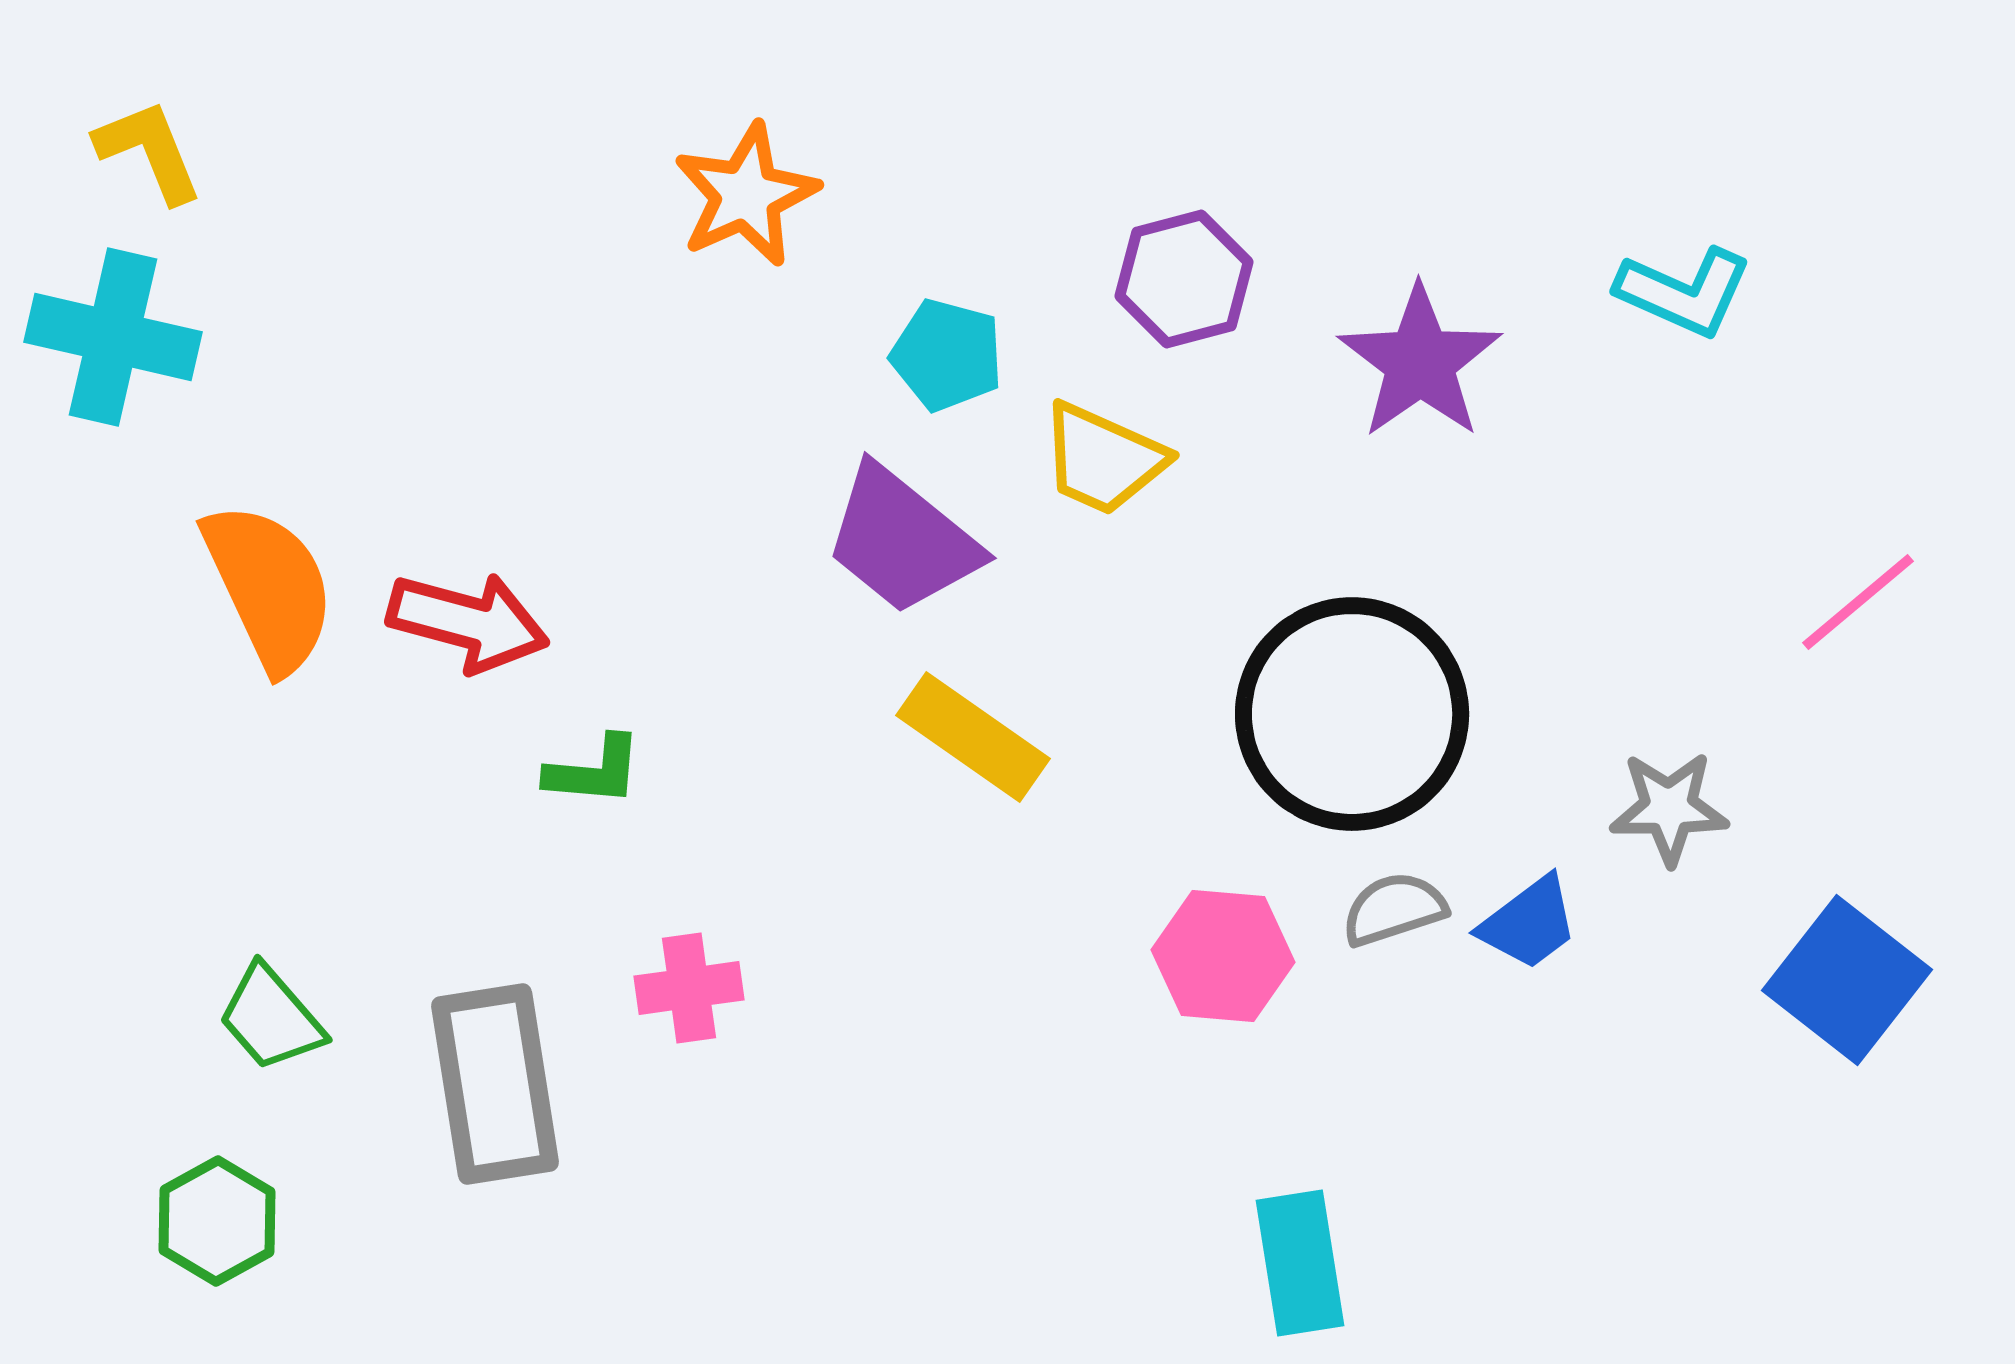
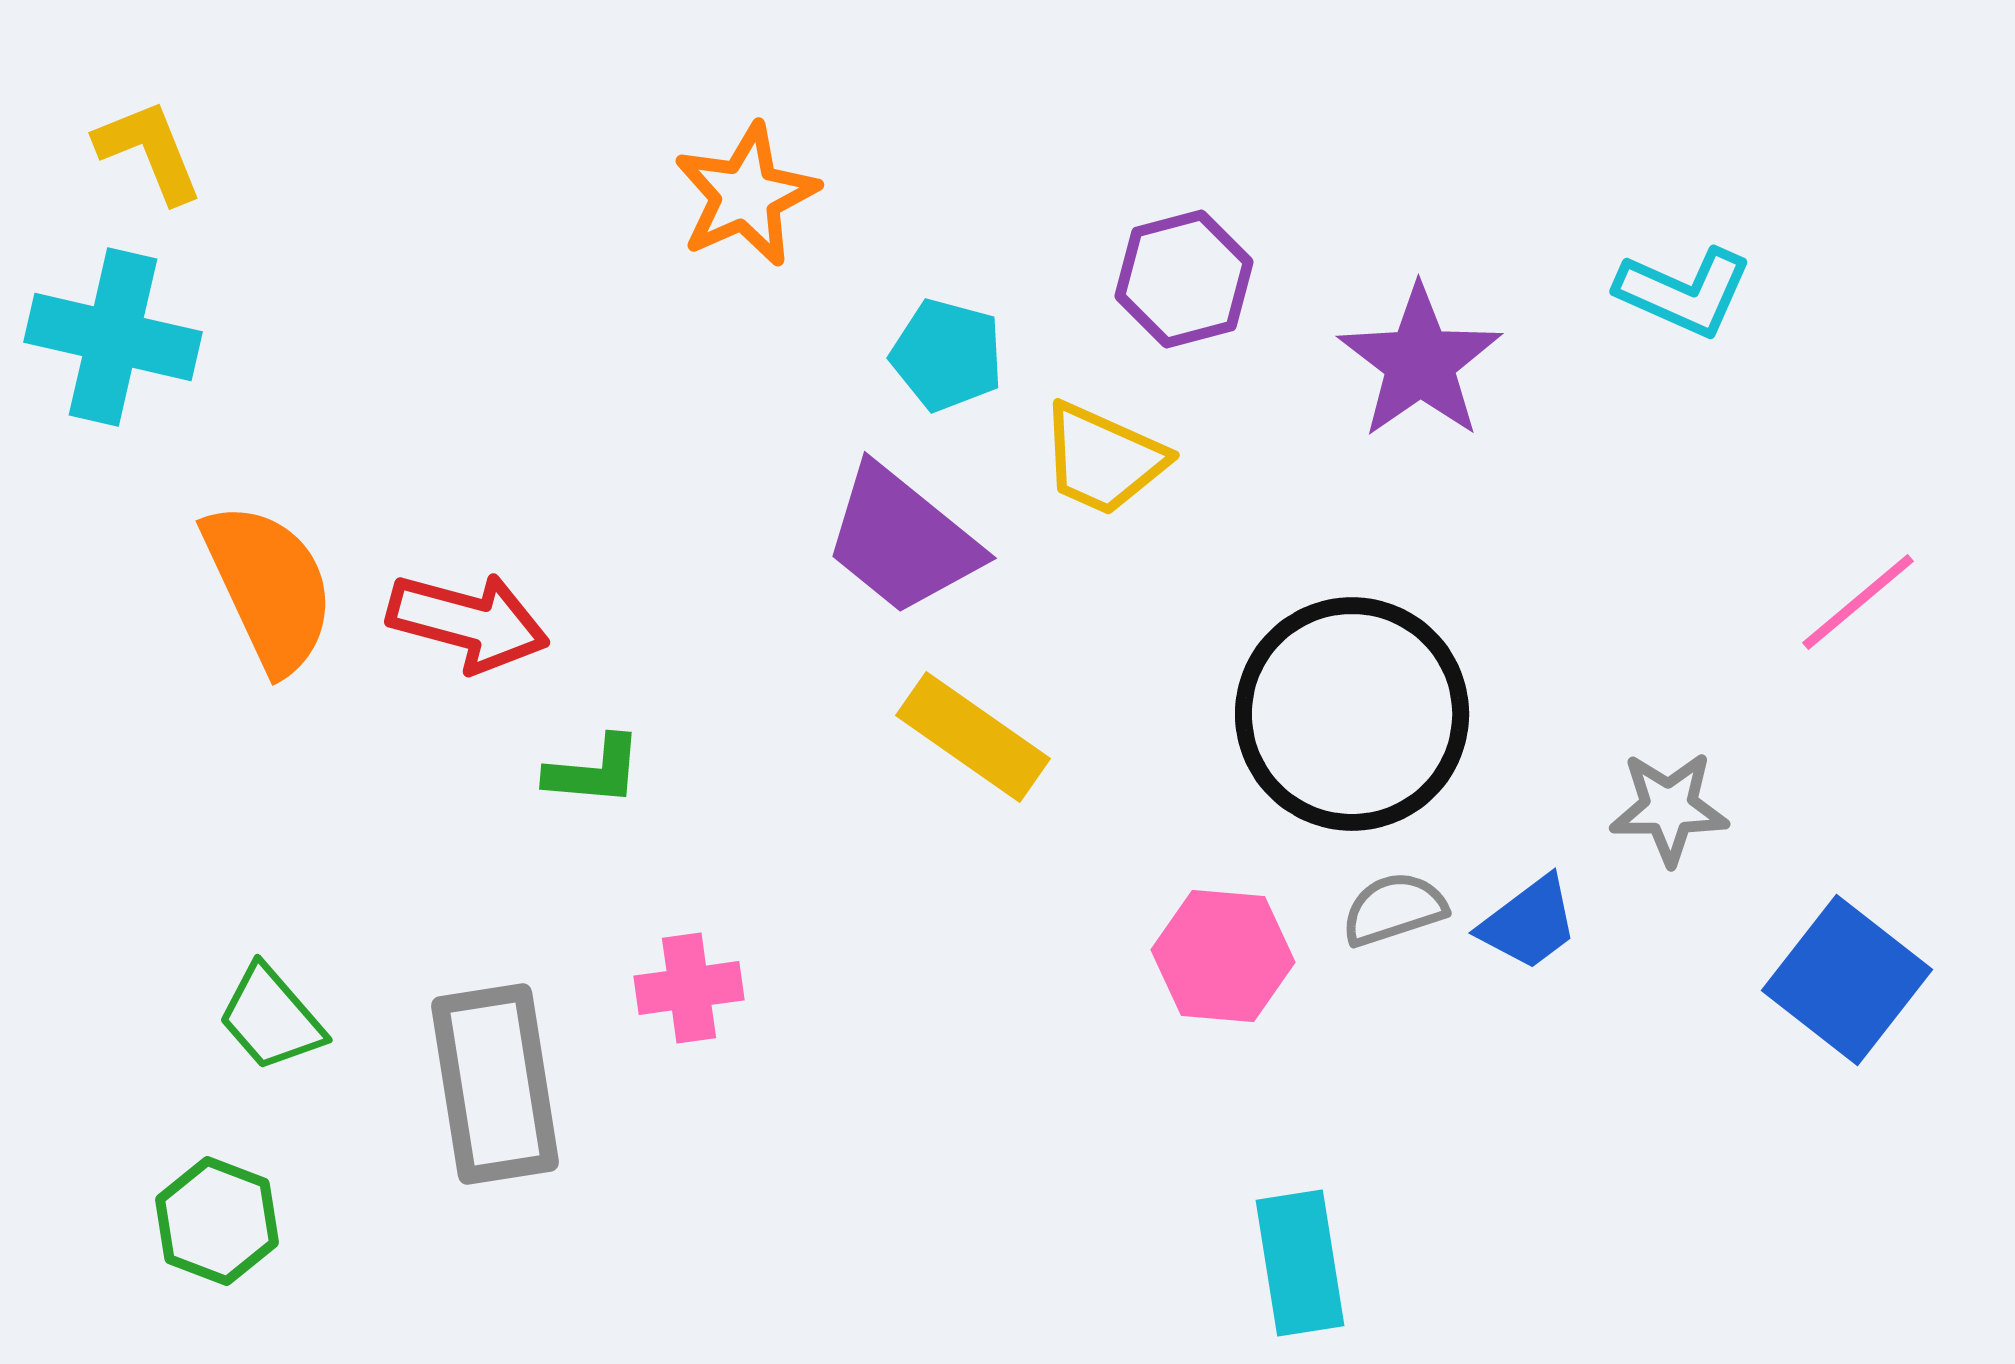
green hexagon: rotated 10 degrees counterclockwise
